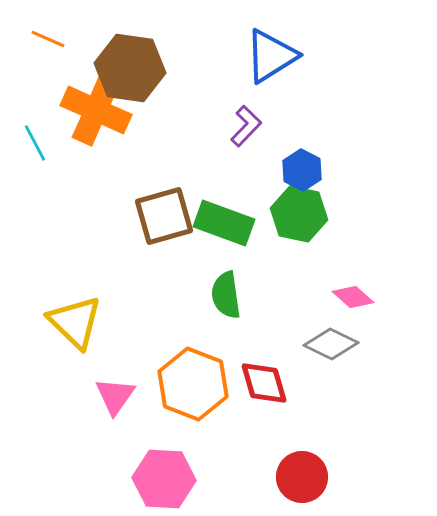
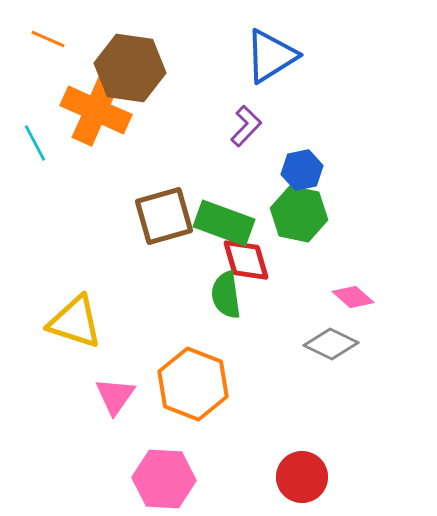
blue hexagon: rotated 21 degrees clockwise
yellow triangle: rotated 26 degrees counterclockwise
red diamond: moved 18 px left, 123 px up
